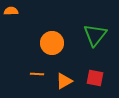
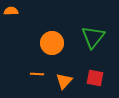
green triangle: moved 2 px left, 2 px down
orange triangle: rotated 18 degrees counterclockwise
